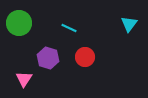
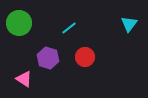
cyan line: rotated 63 degrees counterclockwise
pink triangle: rotated 30 degrees counterclockwise
